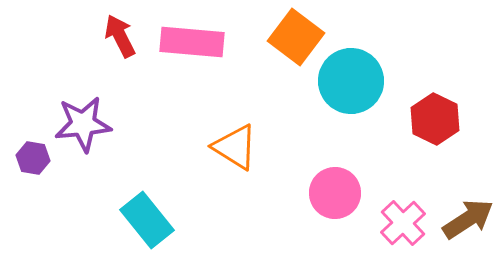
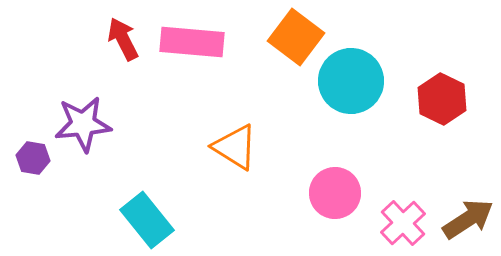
red arrow: moved 3 px right, 3 px down
red hexagon: moved 7 px right, 20 px up
